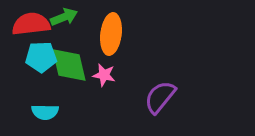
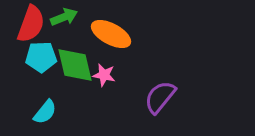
red semicircle: rotated 117 degrees clockwise
orange ellipse: rotated 69 degrees counterclockwise
green diamond: moved 6 px right
cyan semicircle: rotated 52 degrees counterclockwise
